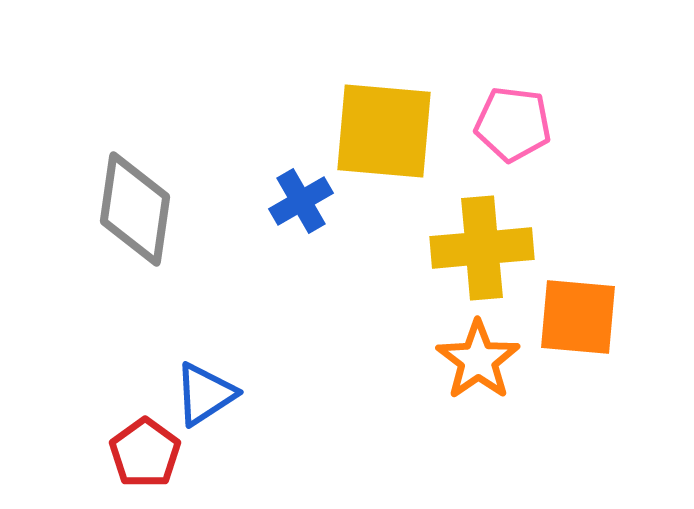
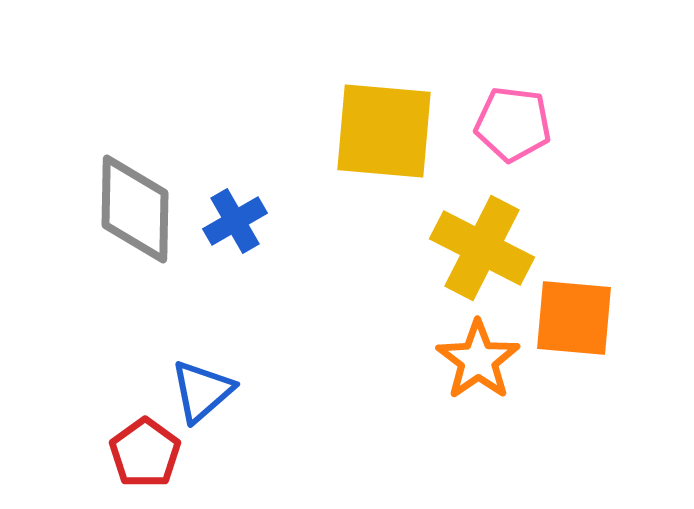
blue cross: moved 66 px left, 20 px down
gray diamond: rotated 7 degrees counterclockwise
yellow cross: rotated 32 degrees clockwise
orange square: moved 4 px left, 1 px down
blue triangle: moved 3 px left, 3 px up; rotated 8 degrees counterclockwise
